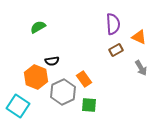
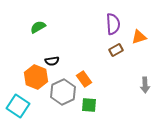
orange triangle: rotated 42 degrees counterclockwise
gray arrow: moved 4 px right, 17 px down; rotated 28 degrees clockwise
